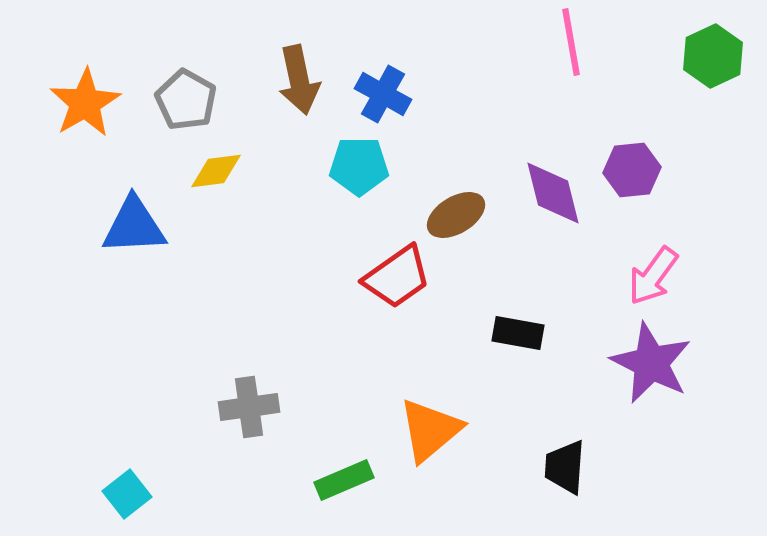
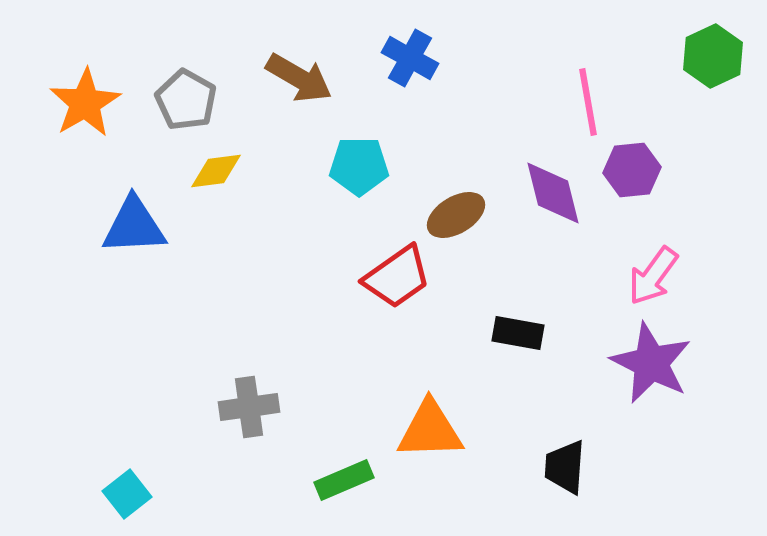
pink line: moved 17 px right, 60 px down
brown arrow: moved 2 px up; rotated 48 degrees counterclockwise
blue cross: moved 27 px right, 36 px up
orange triangle: rotated 38 degrees clockwise
